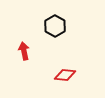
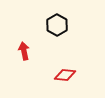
black hexagon: moved 2 px right, 1 px up
